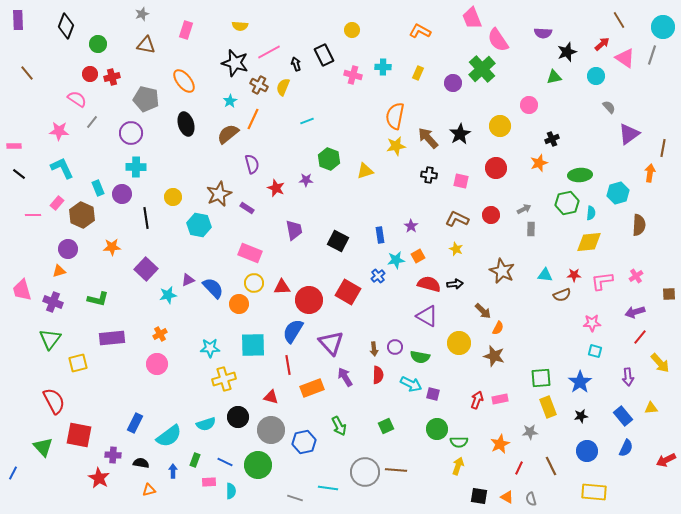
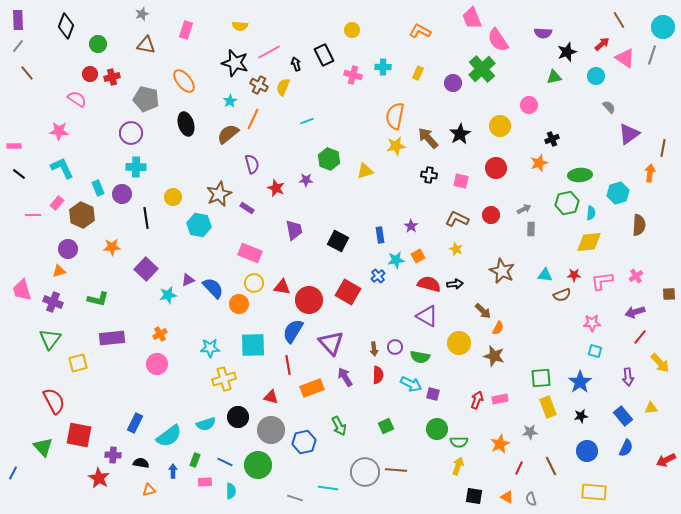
gray line at (92, 122): moved 74 px left, 76 px up
red triangle at (282, 287): rotated 12 degrees clockwise
pink rectangle at (209, 482): moved 4 px left
black square at (479, 496): moved 5 px left
